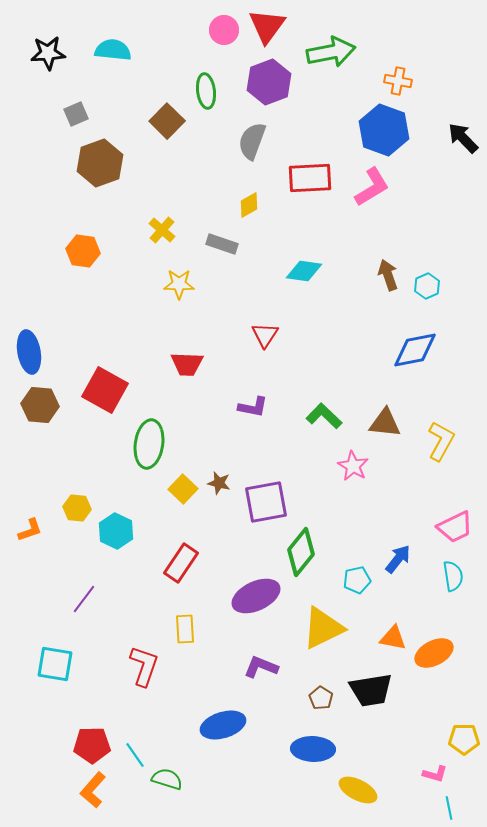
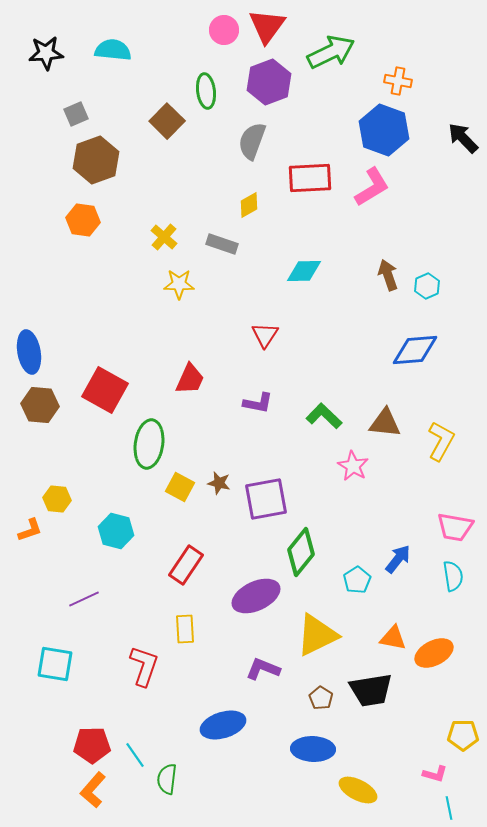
green arrow at (331, 52): rotated 15 degrees counterclockwise
black star at (48, 53): moved 2 px left
brown hexagon at (100, 163): moved 4 px left, 3 px up
yellow cross at (162, 230): moved 2 px right, 7 px down
orange hexagon at (83, 251): moved 31 px up
cyan diamond at (304, 271): rotated 9 degrees counterclockwise
blue diamond at (415, 350): rotated 6 degrees clockwise
red trapezoid at (187, 364): moved 3 px right, 15 px down; rotated 68 degrees counterclockwise
purple L-shape at (253, 407): moved 5 px right, 4 px up
yellow square at (183, 489): moved 3 px left, 2 px up; rotated 16 degrees counterclockwise
purple square at (266, 502): moved 3 px up
yellow hexagon at (77, 508): moved 20 px left, 9 px up
pink trapezoid at (455, 527): rotated 36 degrees clockwise
cyan hexagon at (116, 531): rotated 12 degrees counterclockwise
red rectangle at (181, 563): moved 5 px right, 2 px down
cyan pentagon at (357, 580): rotated 20 degrees counterclockwise
purple line at (84, 599): rotated 28 degrees clockwise
yellow triangle at (323, 628): moved 6 px left, 7 px down
purple L-shape at (261, 667): moved 2 px right, 2 px down
yellow pentagon at (464, 739): moved 1 px left, 4 px up
green semicircle at (167, 779): rotated 100 degrees counterclockwise
